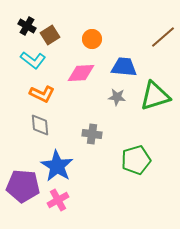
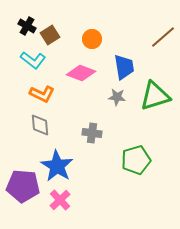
blue trapezoid: rotated 76 degrees clockwise
pink diamond: rotated 24 degrees clockwise
gray cross: moved 1 px up
pink cross: moved 2 px right; rotated 15 degrees counterclockwise
